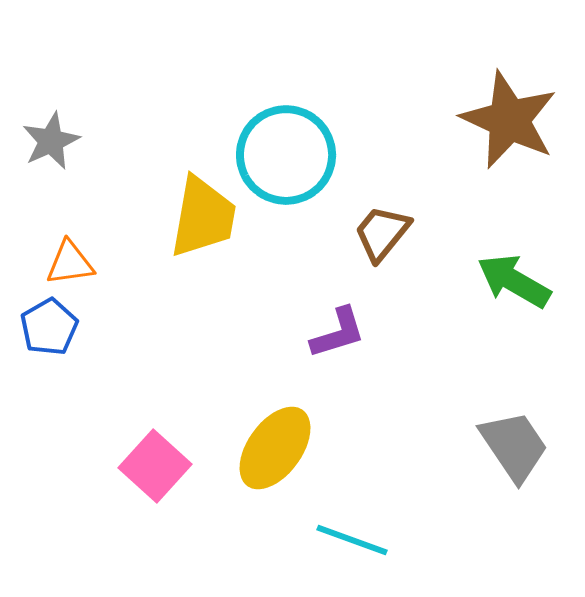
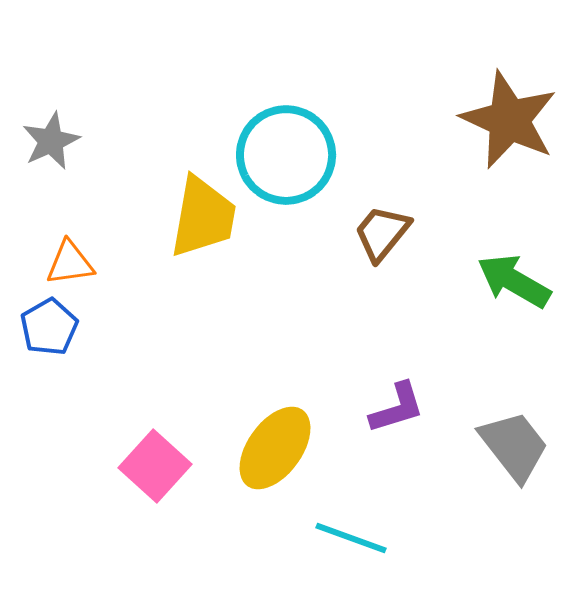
purple L-shape: moved 59 px right, 75 px down
gray trapezoid: rotated 4 degrees counterclockwise
cyan line: moved 1 px left, 2 px up
